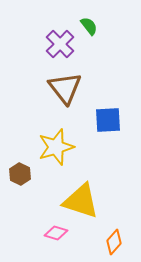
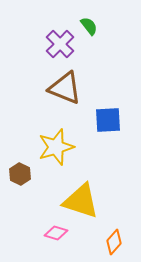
brown triangle: rotated 30 degrees counterclockwise
